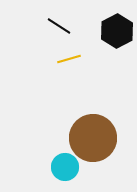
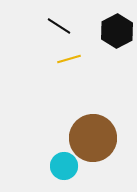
cyan circle: moved 1 px left, 1 px up
